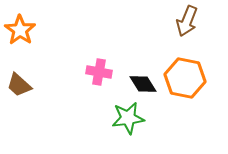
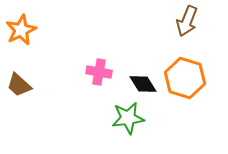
orange star: moved 1 px right; rotated 12 degrees clockwise
orange hexagon: rotated 6 degrees clockwise
